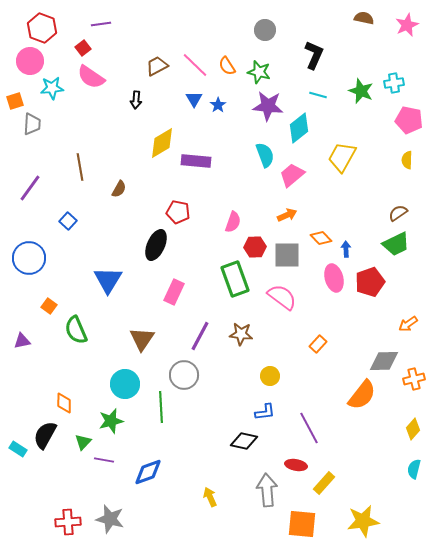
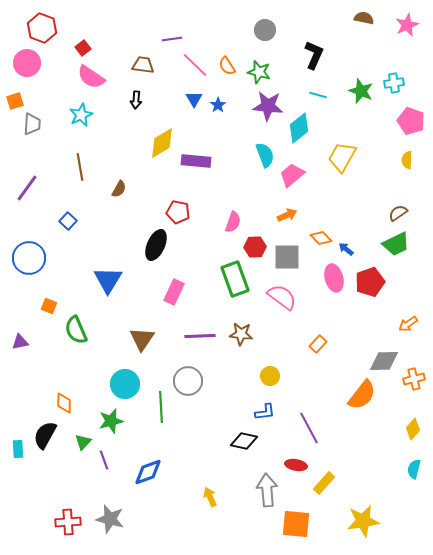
purple line at (101, 24): moved 71 px right, 15 px down
pink circle at (30, 61): moved 3 px left, 2 px down
brown trapezoid at (157, 66): moved 14 px left, 1 px up; rotated 35 degrees clockwise
cyan star at (52, 88): moved 29 px right, 27 px down; rotated 20 degrees counterclockwise
pink pentagon at (409, 120): moved 2 px right, 1 px down; rotated 8 degrees clockwise
purple line at (30, 188): moved 3 px left
blue arrow at (346, 249): rotated 49 degrees counterclockwise
gray square at (287, 255): moved 2 px down
orange square at (49, 306): rotated 14 degrees counterclockwise
purple line at (200, 336): rotated 60 degrees clockwise
purple triangle at (22, 341): moved 2 px left, 1 px down
gray circle at (184, 375): moved 4 px right, 6 px down
cyan rectangle at (18, 449): rotated 54 degrees clockwise
purple line at (104, 460): rotated 60 degrees clockwise
orange square at (302, 524): moved 6 px left
